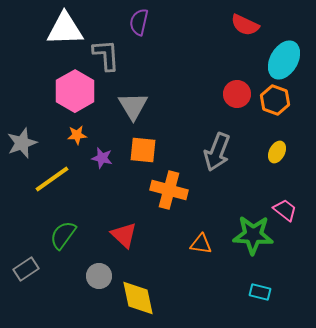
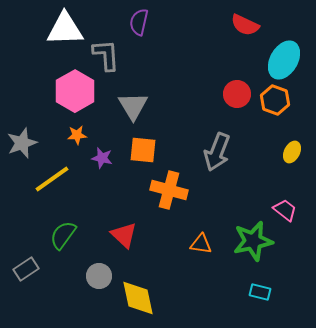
yellow ellipse: moved 15 px right
green star: moved 6 px down; rotated 15 degrees counterclockwise
